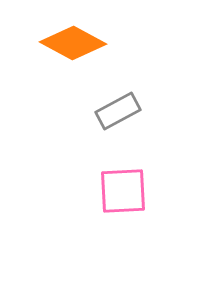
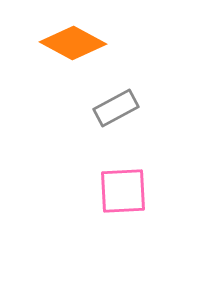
gray rectangle: moved 2 px left, 3 px up
